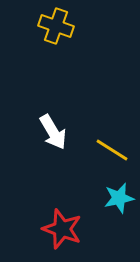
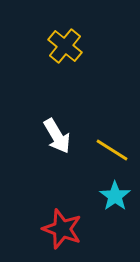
yellow cross: moved 9 px right, 20 px down; rotated 20 degrees clockwise
white arrow: moved 4 px right, 4 px down
cyan star: moved 4 px left, 2 px up; rotated 24 degrees counterclockwise
